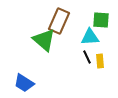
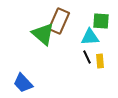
green square: moved 1 px down
green triangle: moved 1 px left, 6 px up
blue trapezoid: moved 1 px left; rotated 15 degrees clockwise
